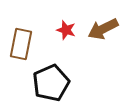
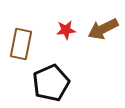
red star: rotated 24 degrees counterclockwise
